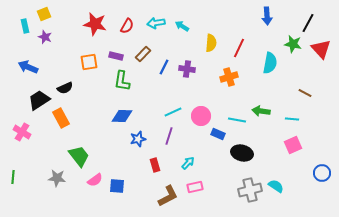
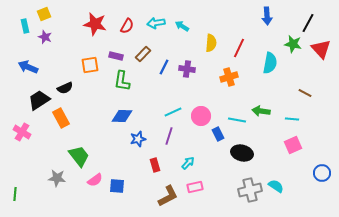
orange square at (89, 62): moved 1 px right, 3 px down
blue rectangle at (218, 134): rotated 40 degrees clockwise
green line at (13, 177): moved 2 px right, 17 px down
